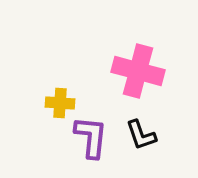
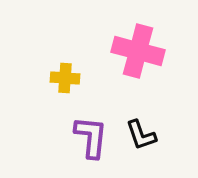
pink cross: moved 20 px up
yellow cross: moved 5 px right, 25 px up
